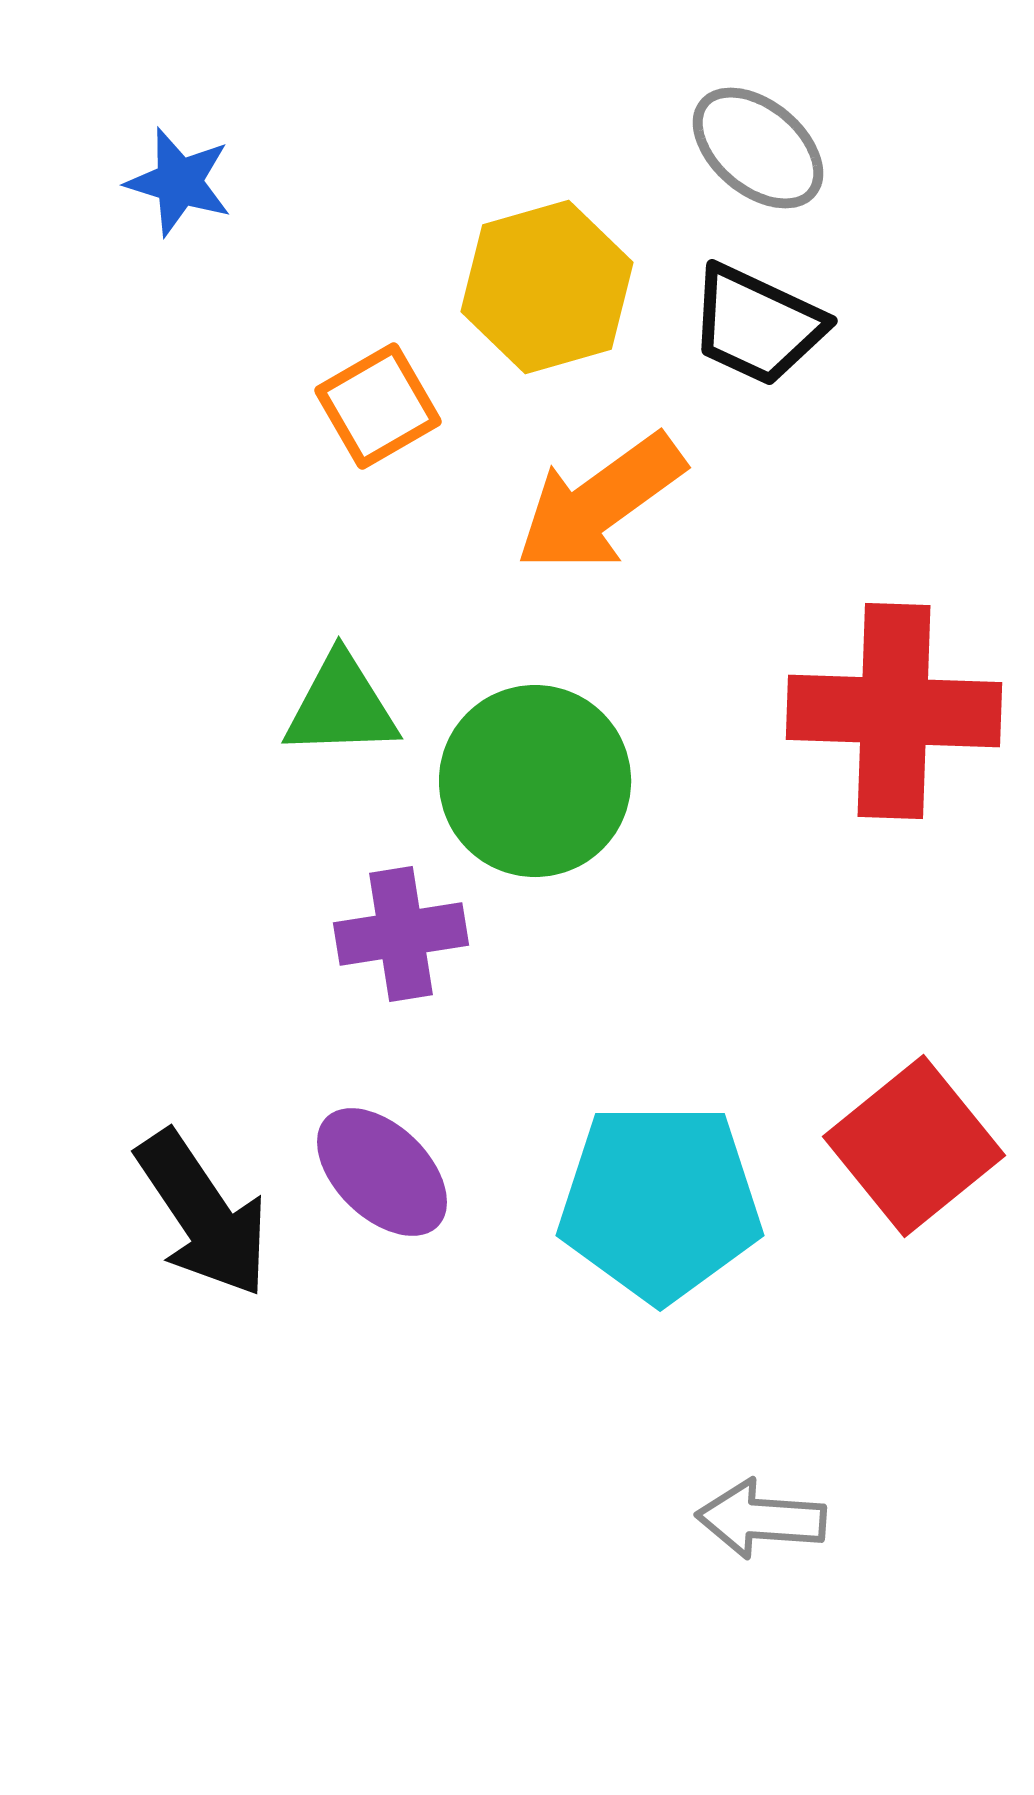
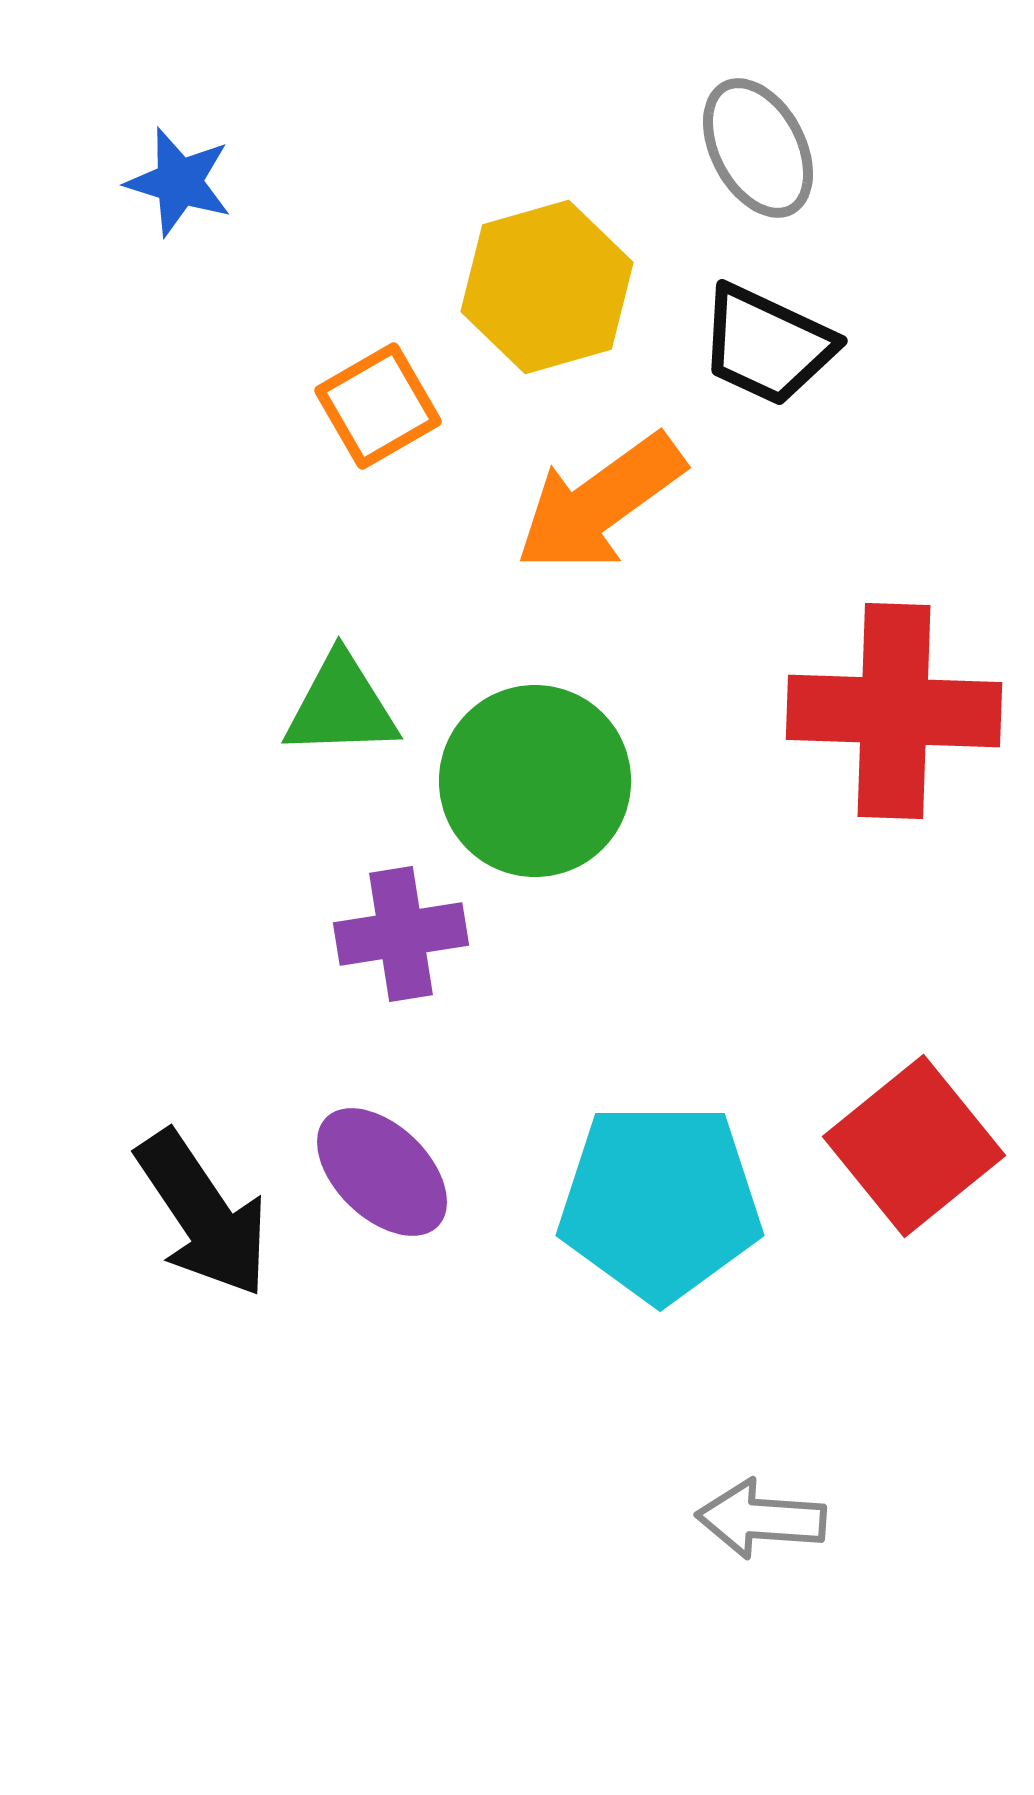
gray ellipse: rotated 22 degrees clockwise
black trapezoid: moved 10 px right, 20 px down
